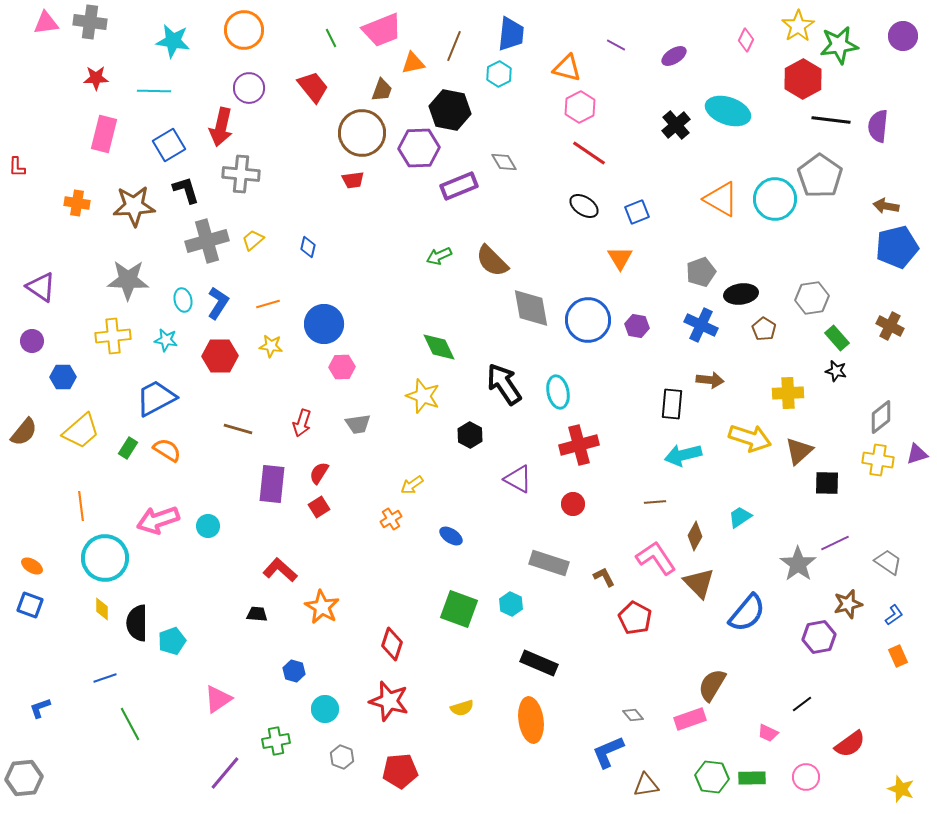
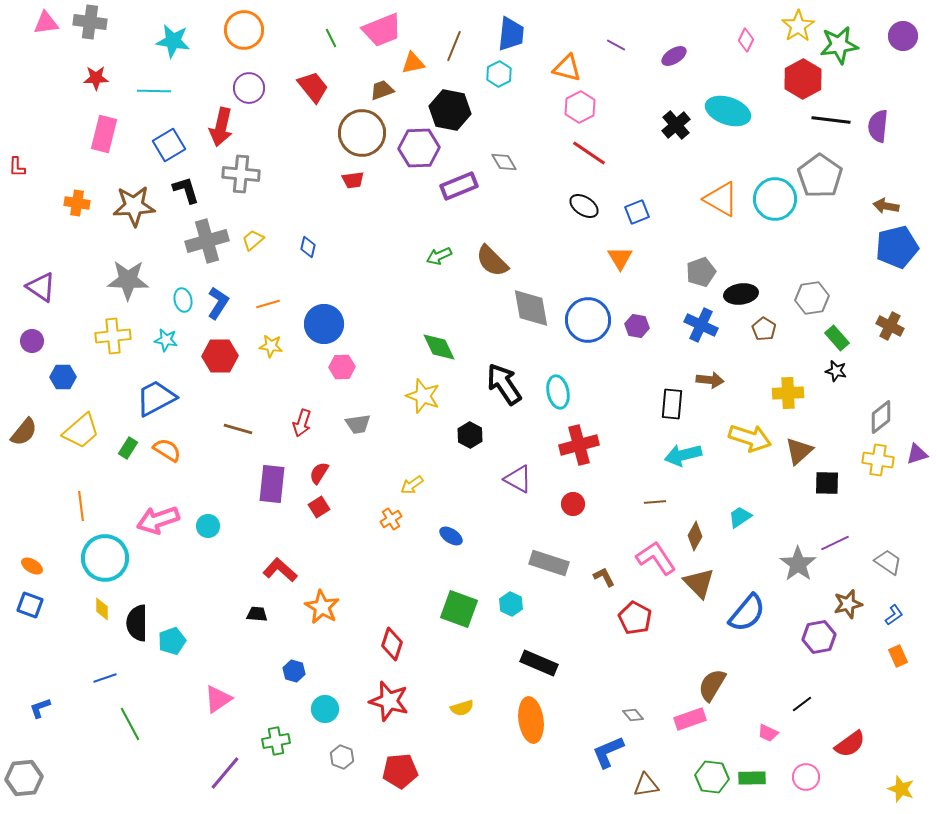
brown trapezoid at (382, 90): rotated 130 degrees counterclockwise
